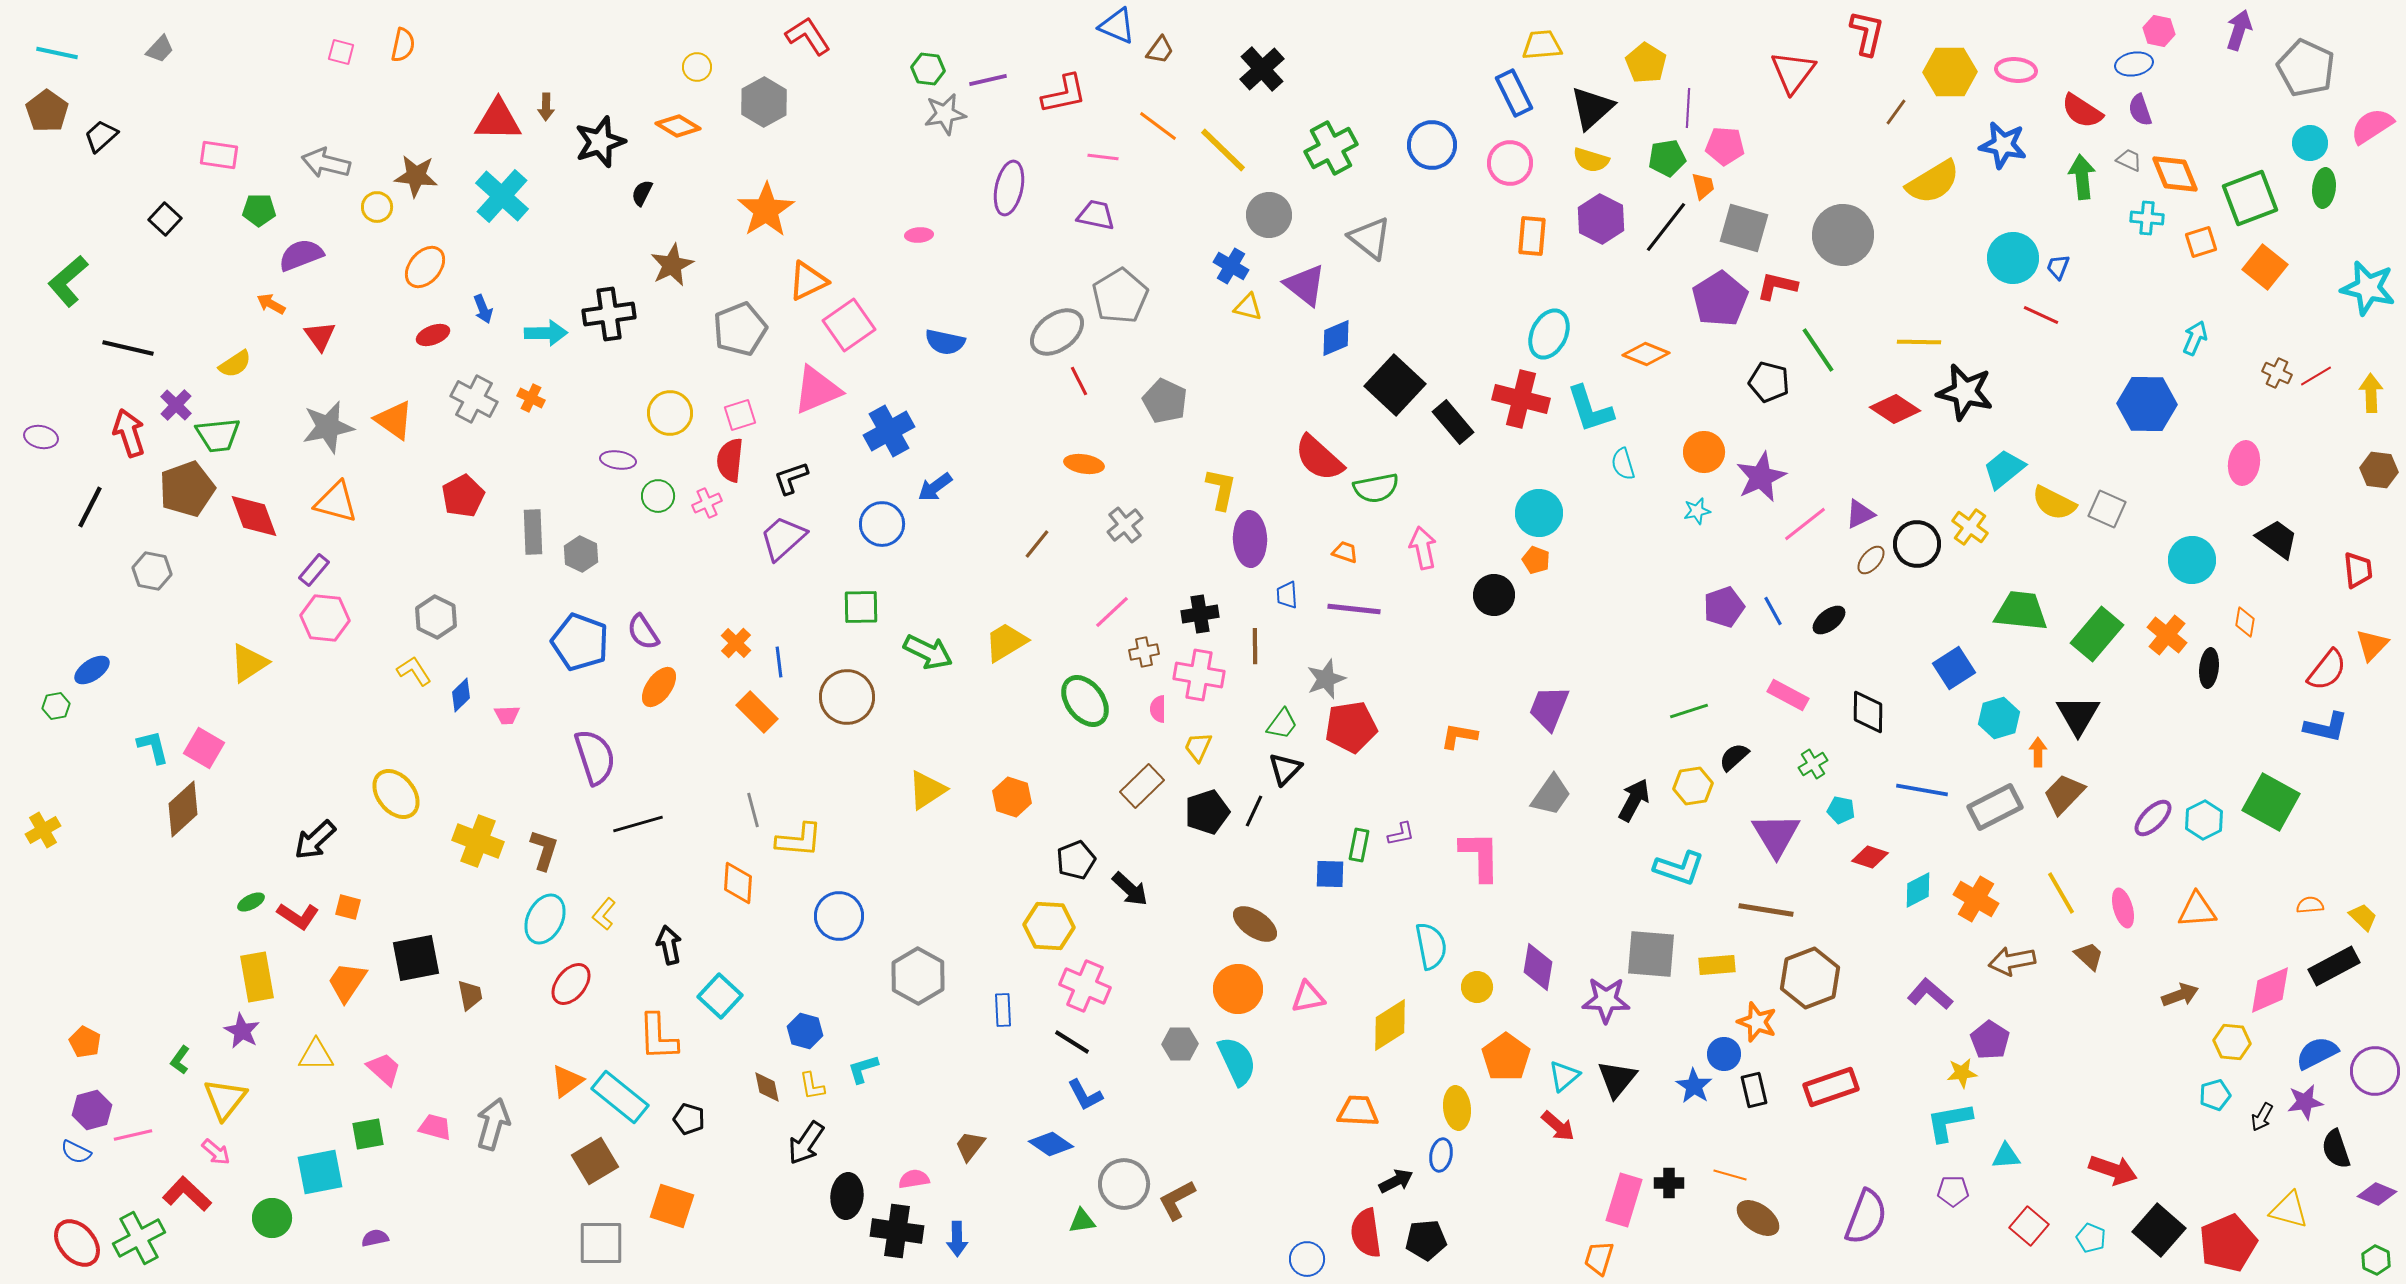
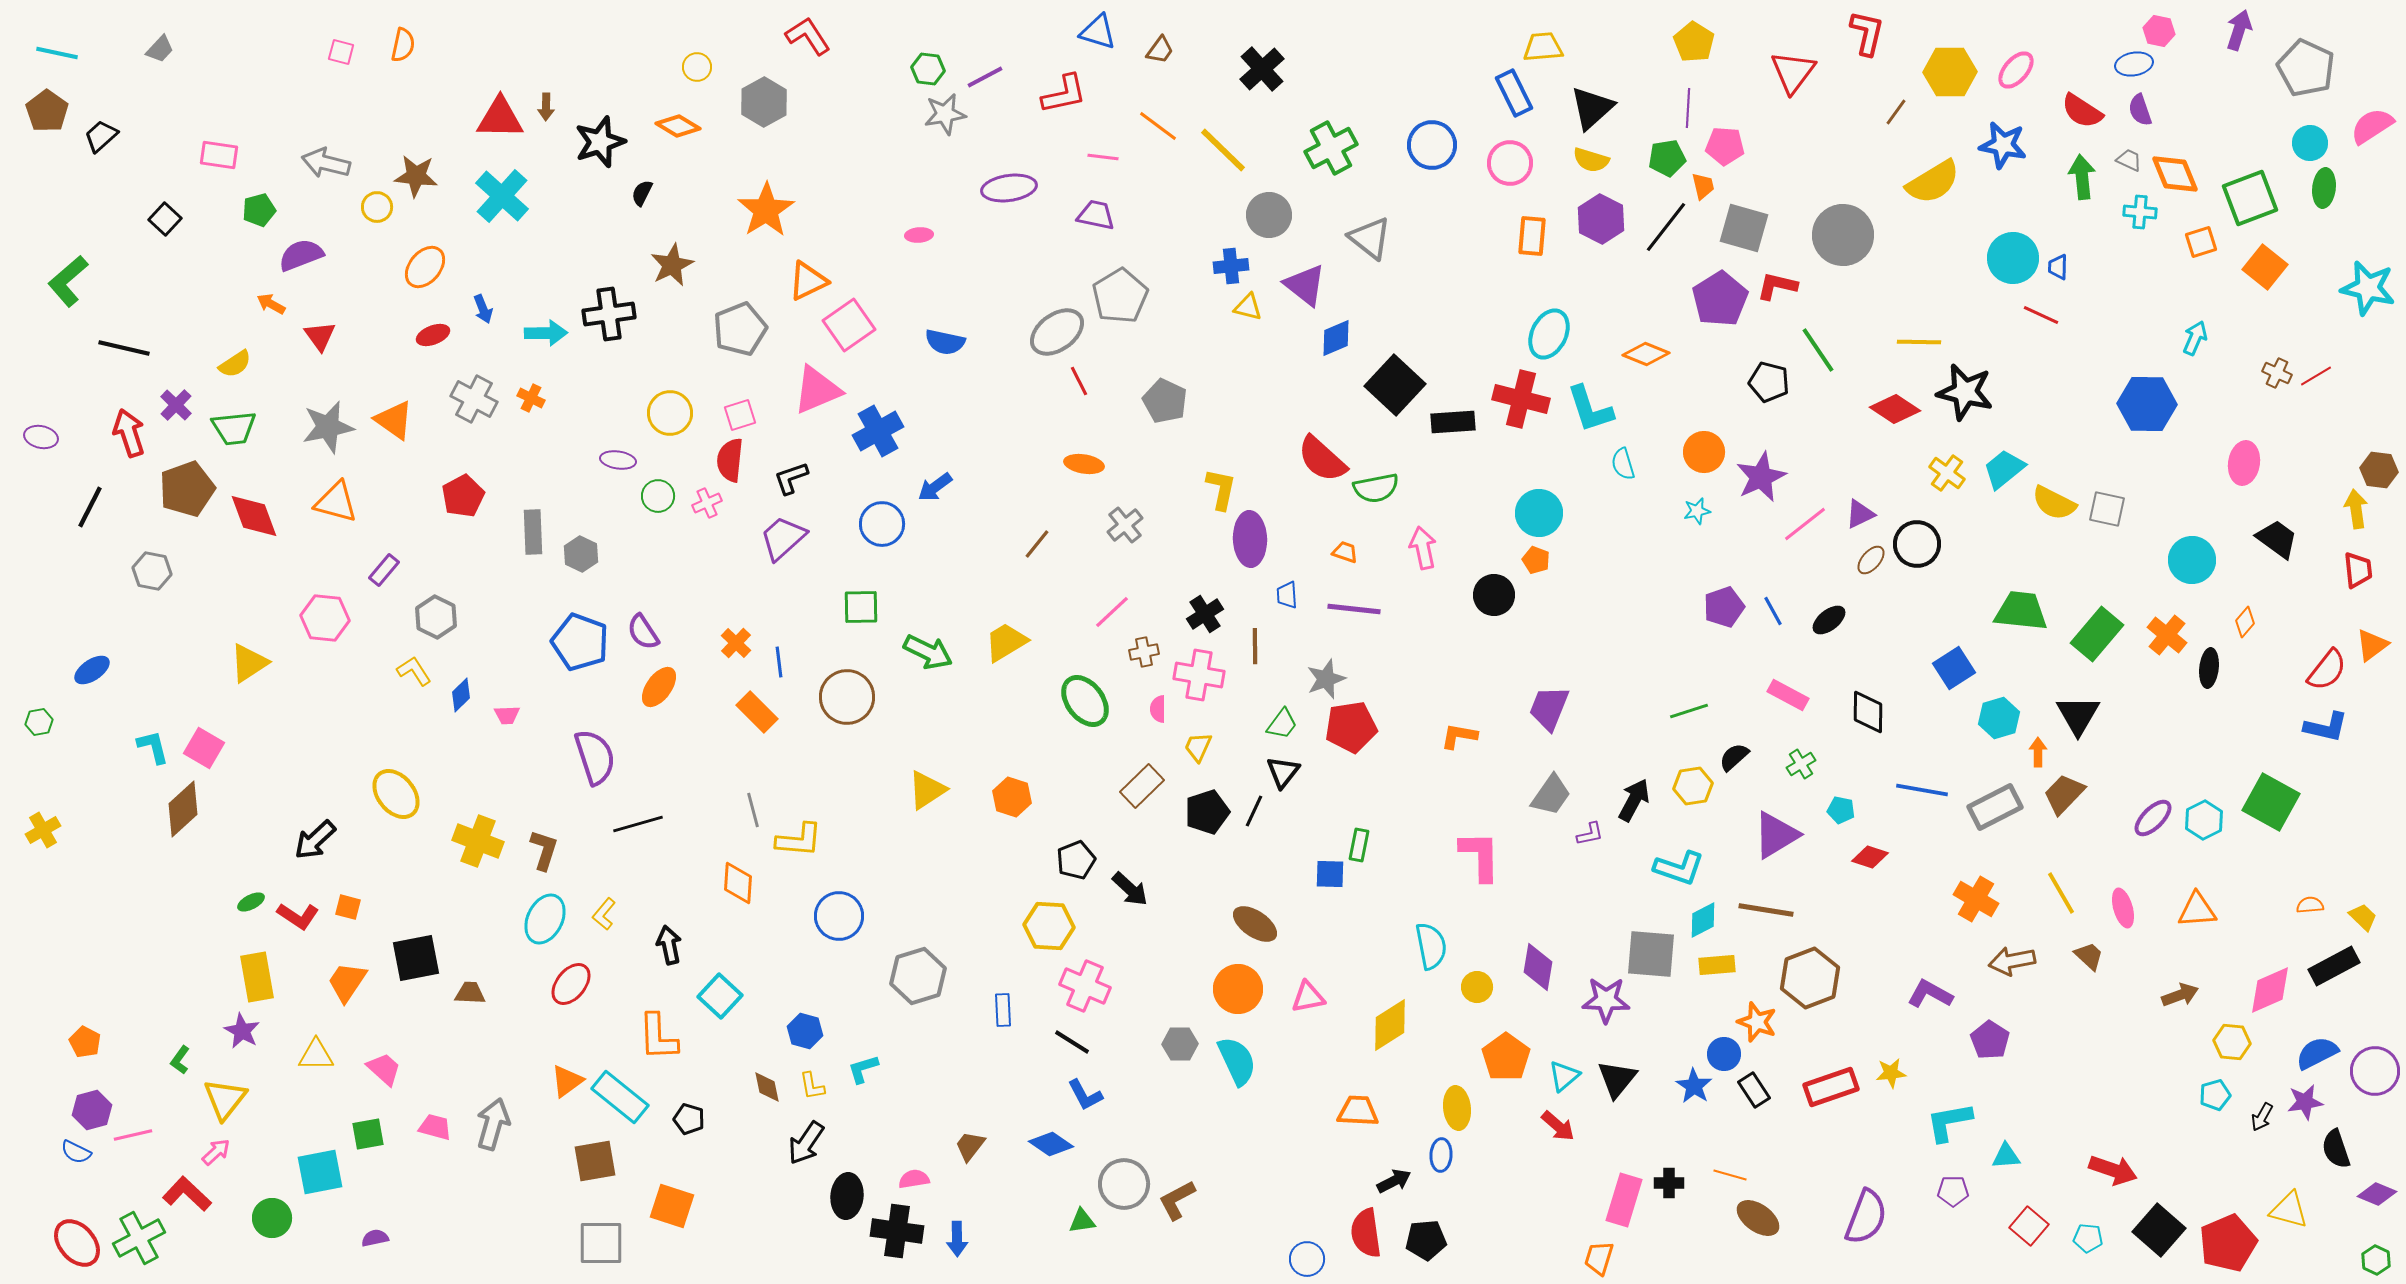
blue triangle at (1117, 26): moved 19 px left, 6 px down; rotated 6 degrees counterclockwise
yellow trapezoid at (1542, 45): moved 1 px right, 2 px down
yellow pentagon at (1646, 63): moved 48 px right, 21 px up
pink ellipse at (2016, 70): rotated 54 degrees counterclockwise
purple line at (988, 80): moved 3 px left, 3 px up; rotated 15 degrees counterclockwise
red triangle at (498, 120): moved 2 px right, 2 px up
purple ellipse at (1009, 188): rotated 70 degrees clockwise
green pentagon at (259, 210): rotated 16 degrees counterclockwise
cyan cross at (2147, 218): moved 7 px left, 6 px up
blue cross at (1231, 266): rotated 36 degrees counterclockwise
blue trapezoid at (2058, 267): rotated 20 degrees counterclockwise
black line at (128, 348): moved 4 px left
yellow arrow at (2371, 393): moved 15 px left, 116 px down; rotated 6 degrees counterclockwise
black rectangle at (1453, 422): rotated 54 degrees counterclockwise
blue cross at (889, 431): moved 11 px left
green trapezoid at (218, 435): moved 16 px right, 7 px up
red semicircle at (1319, 458): moved 3 px right, 1 px down
gray square at (2107, 509): rotated 12 degrees counterclockwise
yellow cross at (1970, 527): moved 23 px left, 54 px up
purple rectangle at (314, 570): moved 70 px right
black cross at (1200, 614): moved 5 px right; rotated 24 degrees counterclockwise
orange diamond at (2245, 622): rotated 32 degrees clockwise
orange triangle at (2372, 645): rotated 9 degrees clockwise
green hexagon at (56, 706): moved 17 px left, 16 px down
green cross at (1813, 764): moved 12 px left
black triangle at (1285, 769): moved 2 px left, 3 px down; rotated 6 degrees counterclockwise
purple L-shape at (1401, 834): moved 189 px right
purple triangle at (1776, 835): rotated 30 degrees clockwise
cyan diamond at (1918, 890): moved 215 px left, 30 px down
gray hexagon at (918, 976): rotated 14 degrees clockwise
purple L-shape at (1930, 994): rotated 12 degrees counterclockwise
brown trapezoid at (470, 995): moved 2 px up; rotated 76 degrees counterclockwise
yellow star at (1962, 1073): moved 71 px left
black rectangle at (1754, 1090): rotated 20 degrees counterclockwise
pink arrow at (216, 1152): rotated 84 degrees counterclockwise
blue ellipse at (1441, 1155): rotated 8 degrees counterclockwise
brown square at (595, 1161): rotated 21 degrees clockwise
black arrow at (1396, 1181): moved 2 px left
cyan pentagon at (2091, 1238): moved 3 px left; rotated 16 degrees counterclockwise
